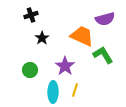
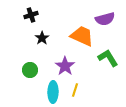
green L-shape: moved 5 px right, 3 px down
